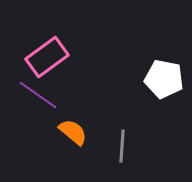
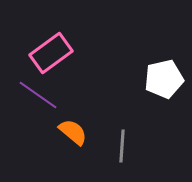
pink rectangle: moved 4 px right, 4 px up
white pentagon: rotated 24 degrees counterclockwise
